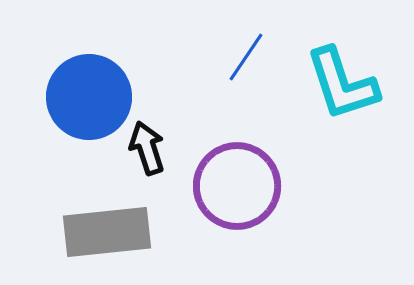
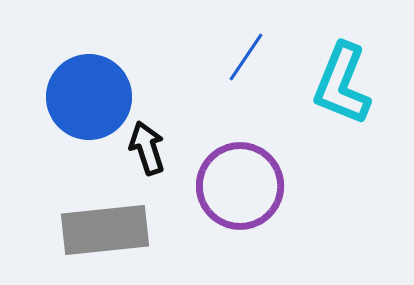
cyan L-shape: rotated 40 degrees clockwise
purple circle: moved 3 px right
gray rectangle: moved 2 px left, 2 px up
